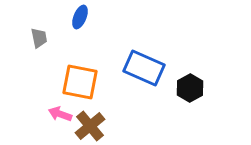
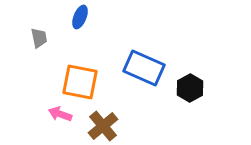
brown cross: moved 13 px right
